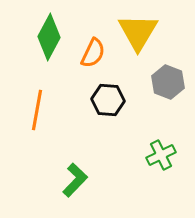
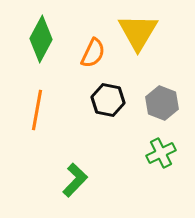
green diamond: moved 8 px left, 2 px down
gray hexagon: moved 6 px left, 21 px down
black hexagon: rotated 8 degrees clockwise
green cross: moved 2 px up
